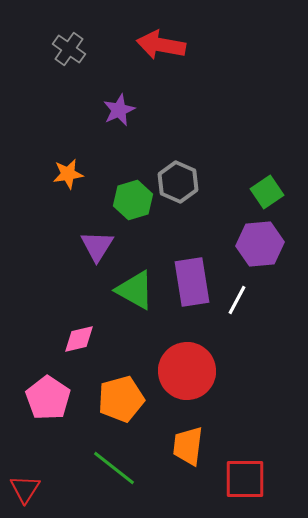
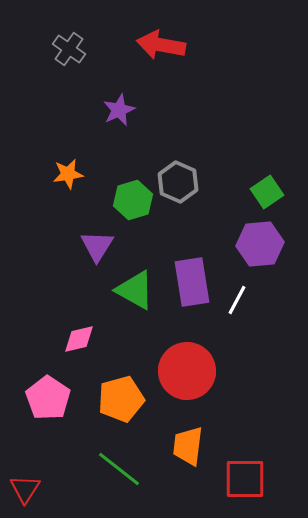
green line: moved 5 px right, 1 px down
